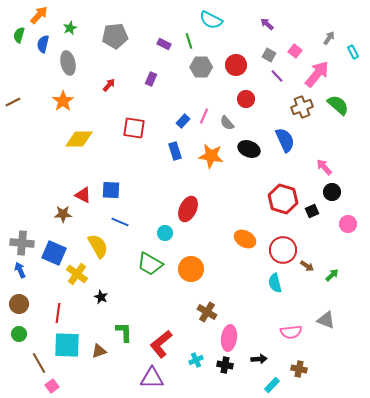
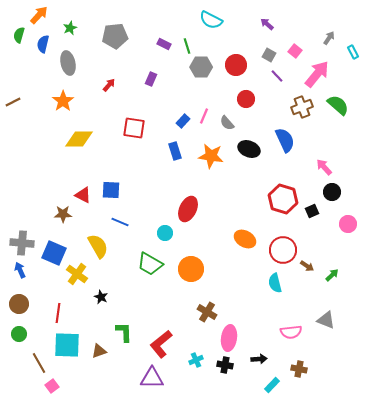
green line at (189, 41): moved 2 px left, 5 px down
